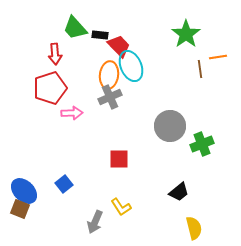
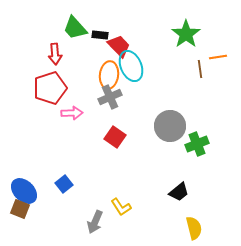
green cross: moved 5 px left
red square: moved 4 px left, 22 px up; rotated 35 degrees clockwise
